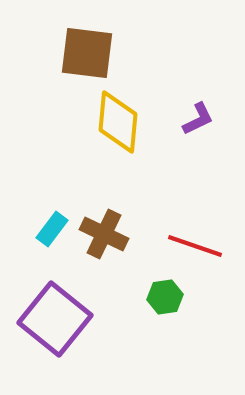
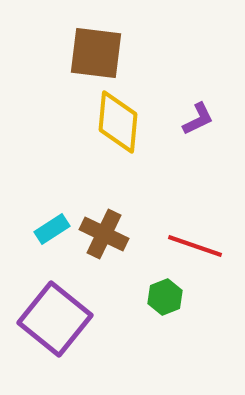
brown square: moved 9 px right
cyan rectangle: rotated 20 degrees clockwise
green hexagon: rotated 12 degrees counterclockwise
